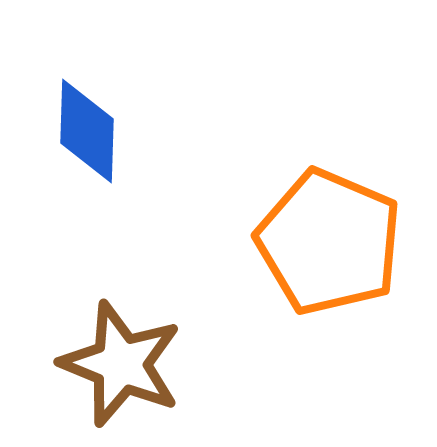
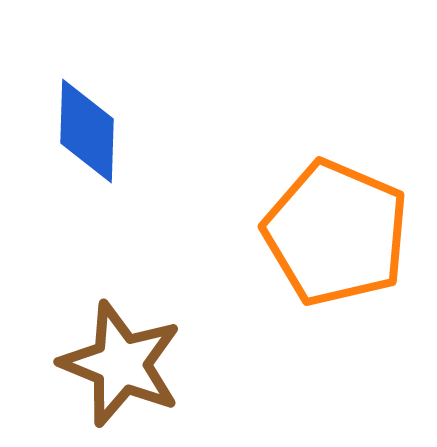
orange pentagon: moved 7 px right, 9 px up
